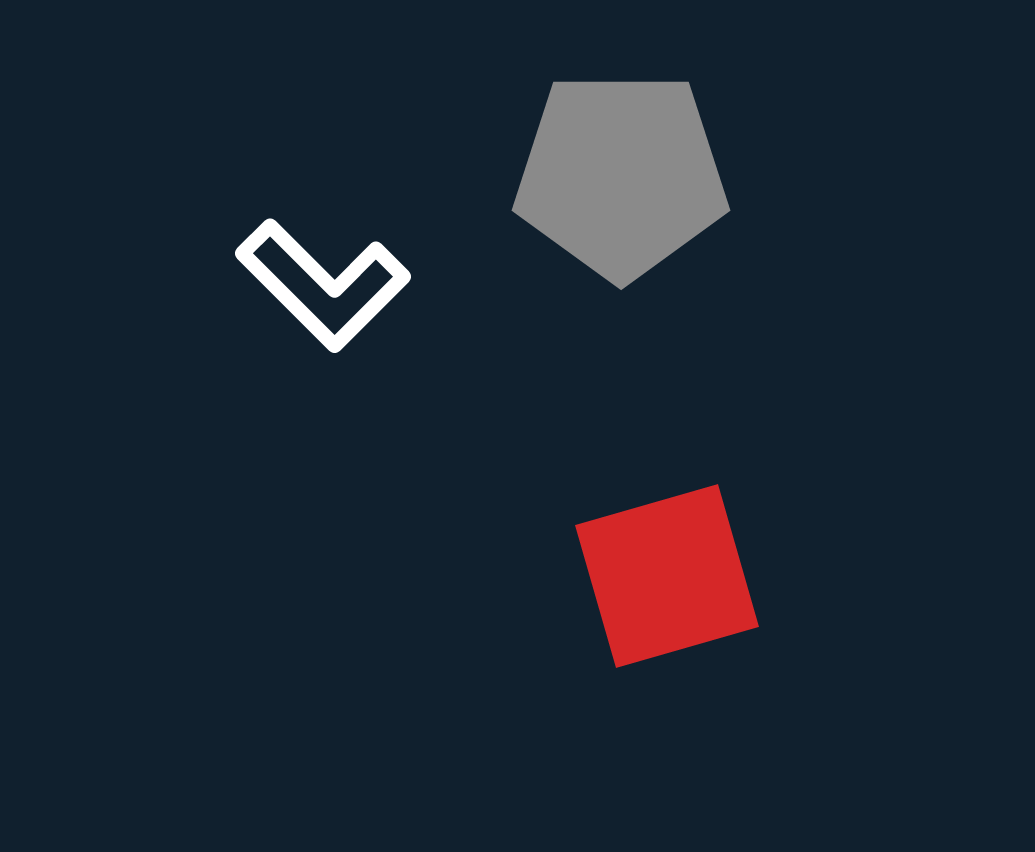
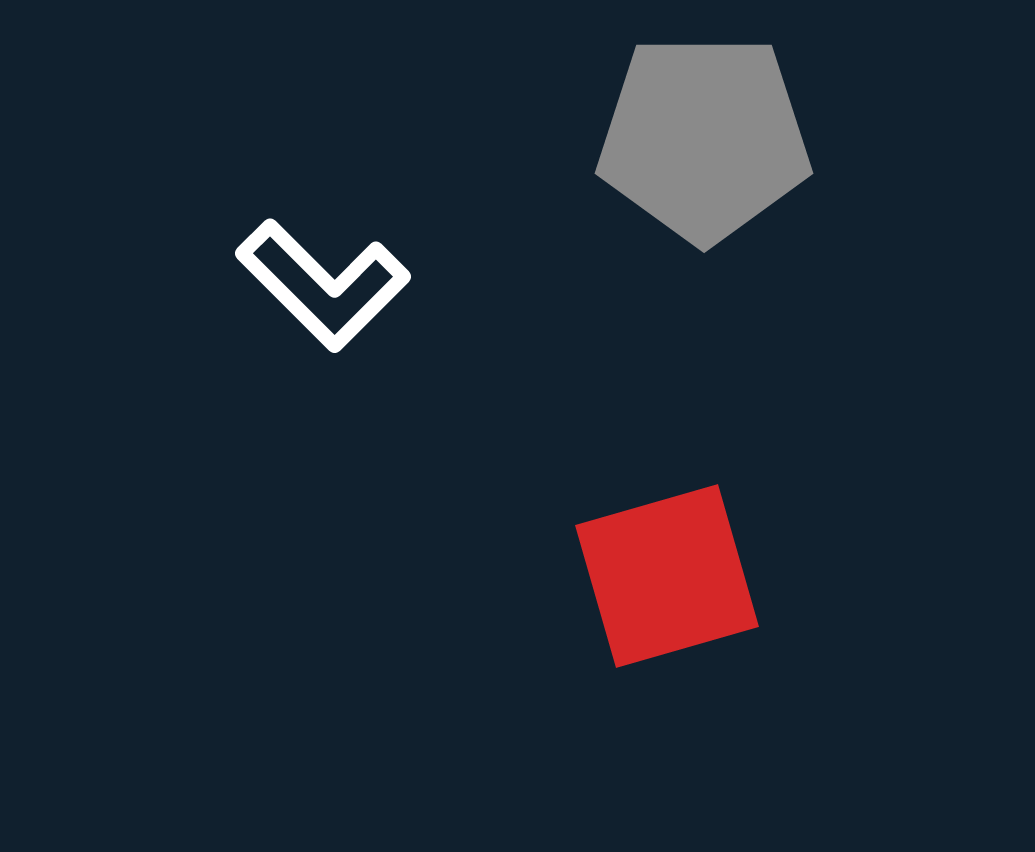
gray pentagon: moved 83 px right, 37 px up
